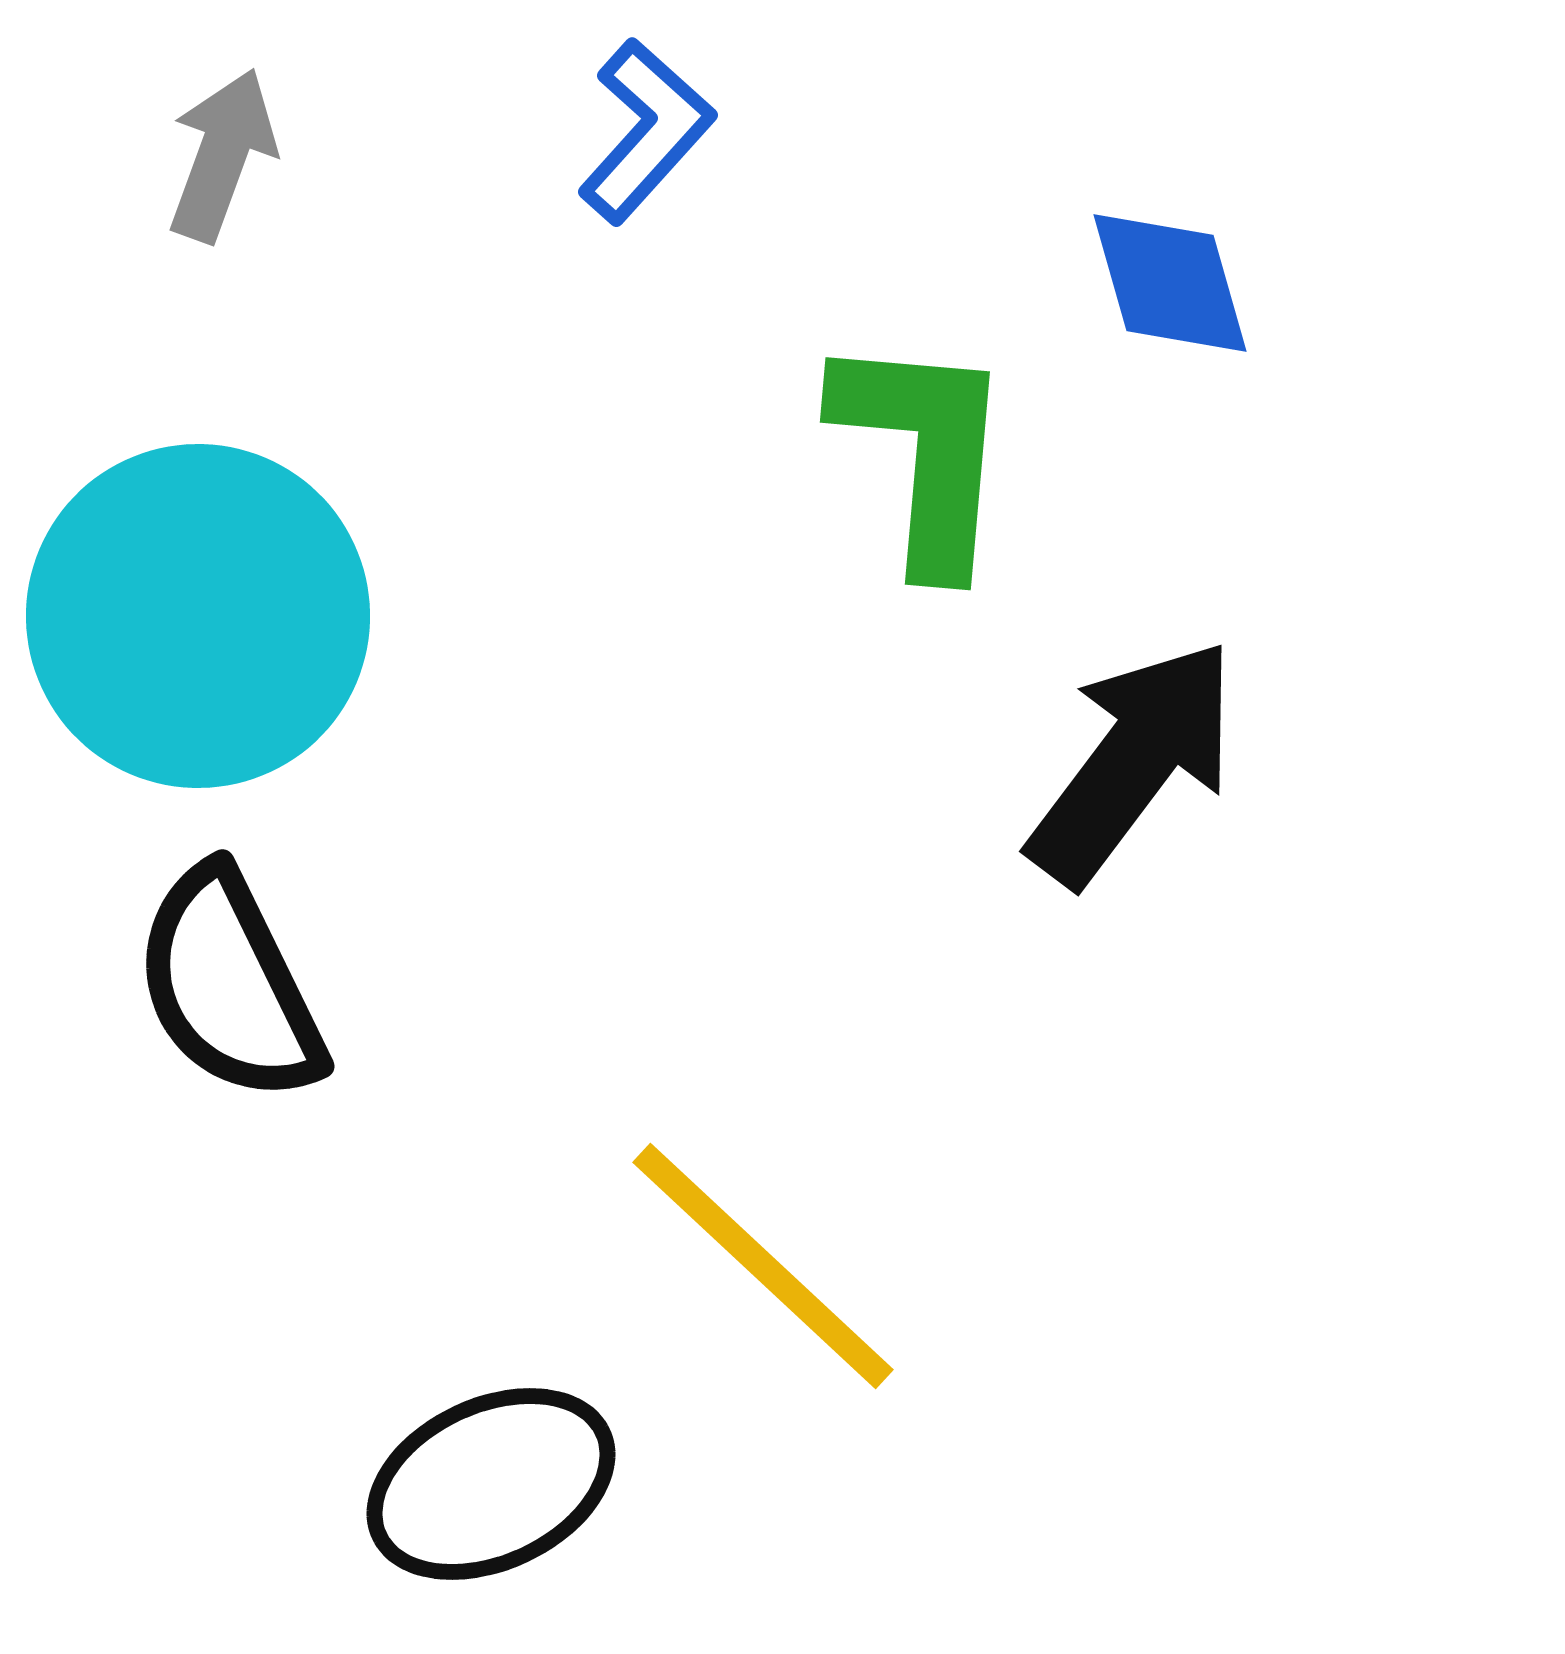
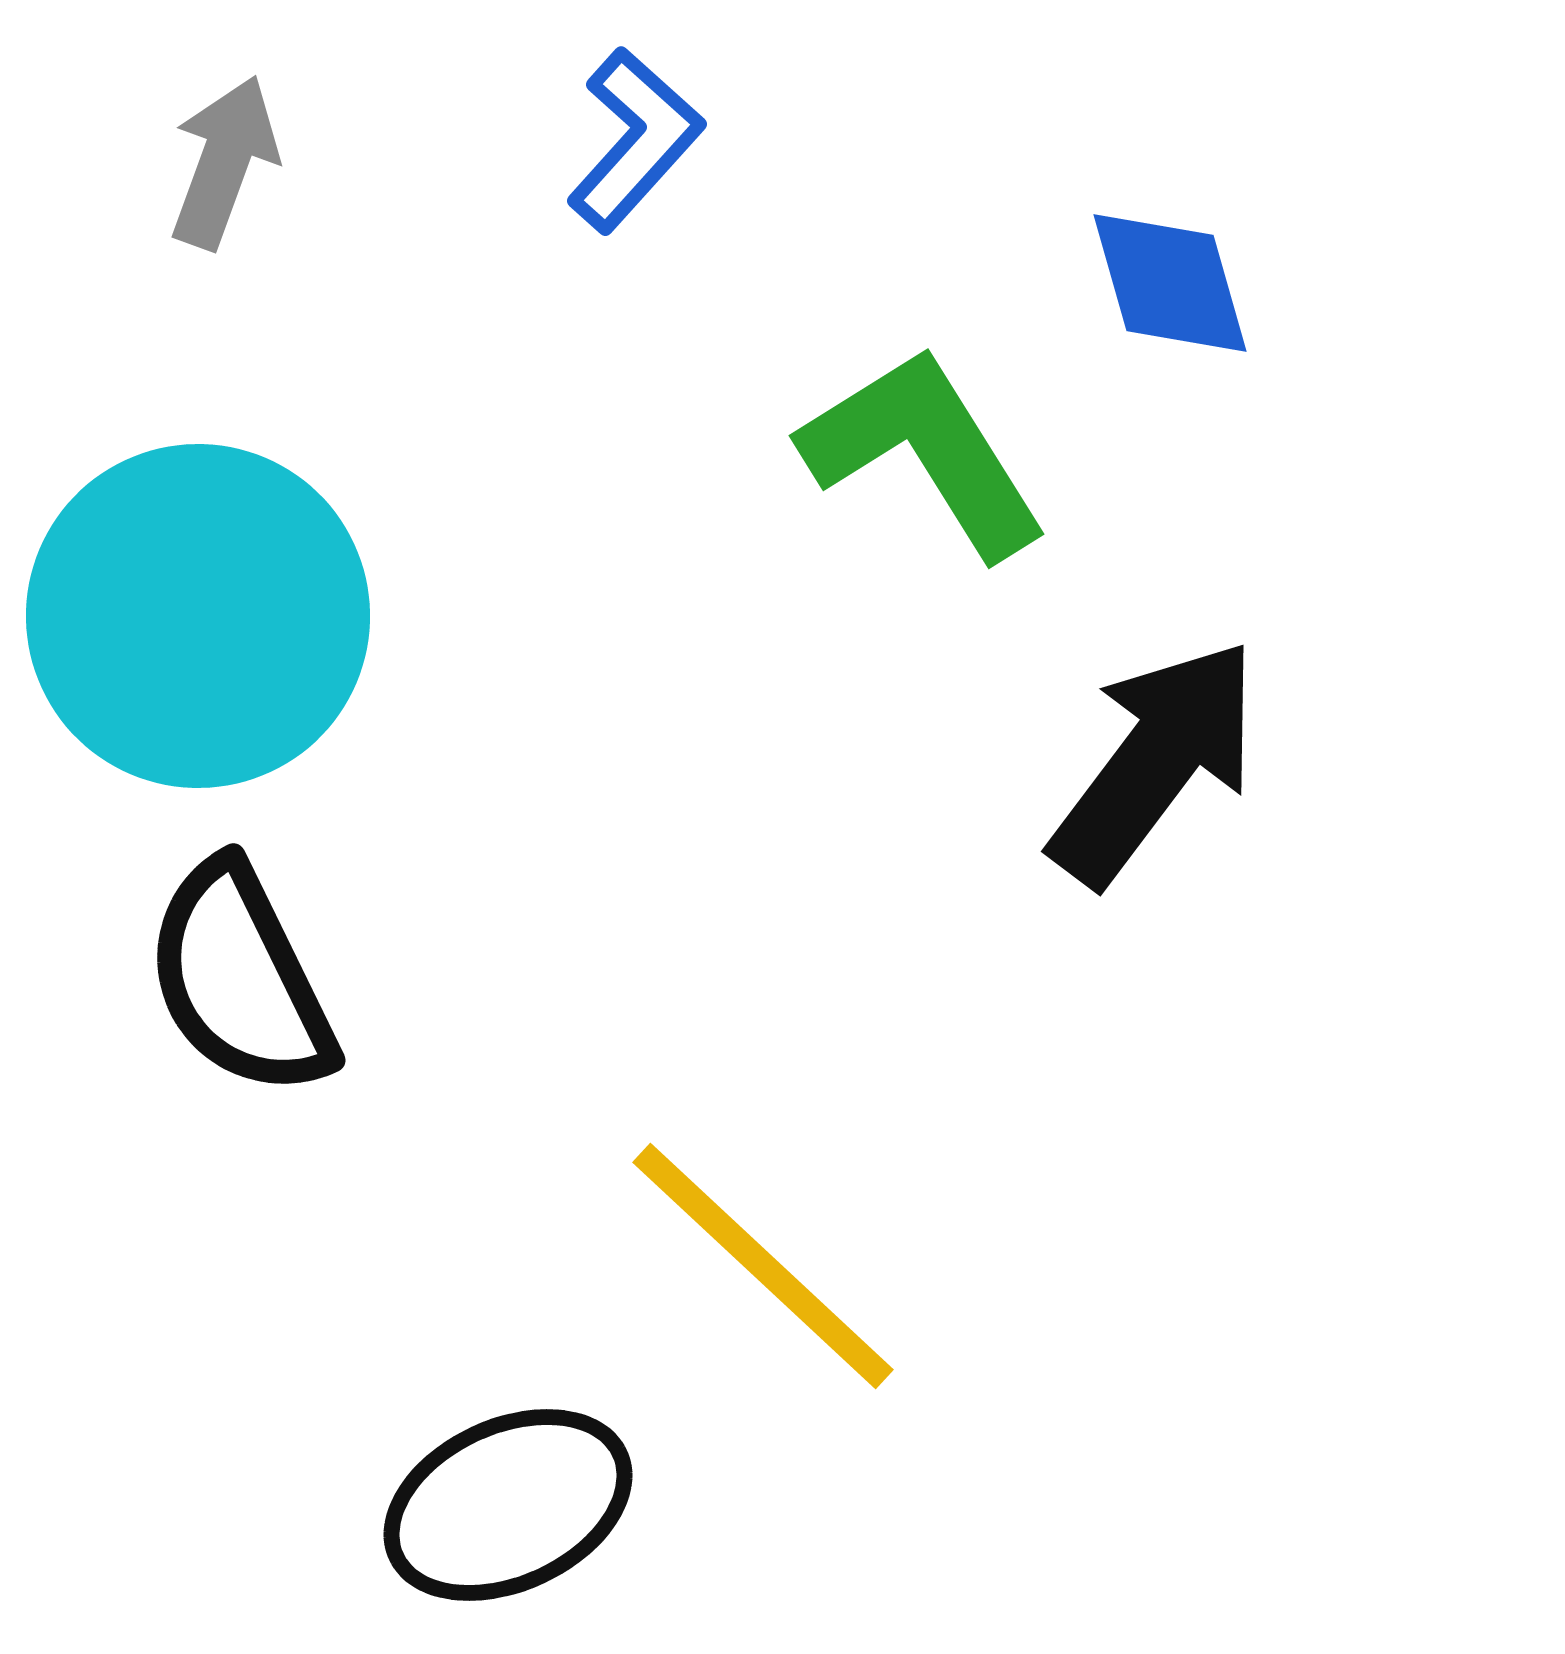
blue L-shape: moved 11 px left, 9 px down
gray arrow: moved 2 px right, 7 px down
green L-shape: rotated 37 degrees counterclockwise
black arrow: moved 22 px right
black semicircle: moved 11 px right, 6 px up
black ellipse: moved 17 px right, 21 px down
